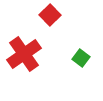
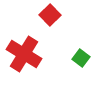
red cross: rotated 24 degrees counterclockwise
